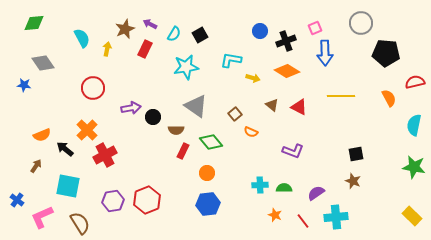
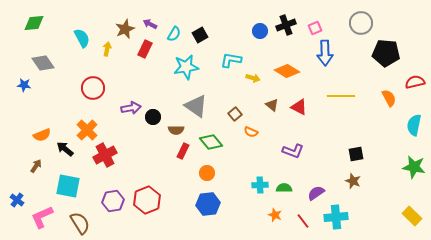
black cross at (286, 41): moved 16 px up
